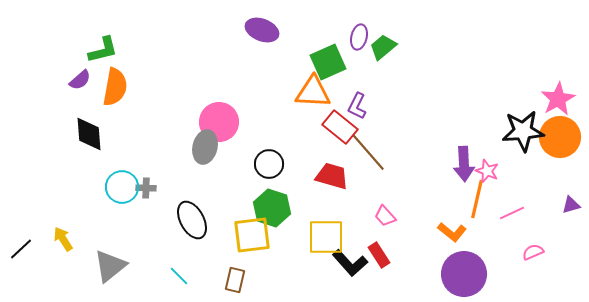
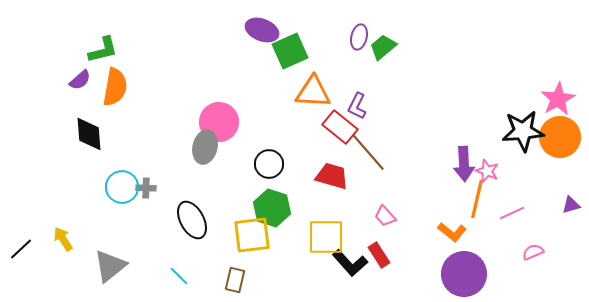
green square at (328, 62): moved 38 px left, 11 px up
